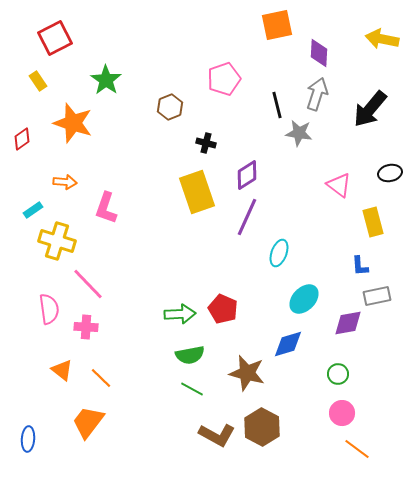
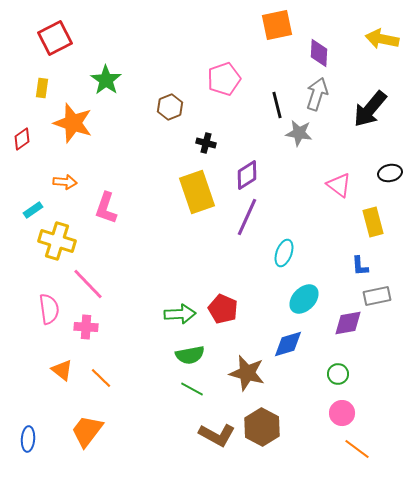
yellow rectangle at (38, 81): moved 4 px right, 7 px down; rotated 42 degrees clockwise
cyan ellipse at (279, 253): moved 5 px right
orange trapezoid at (88, 422): moved 1 px left, 9 px down
